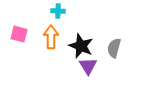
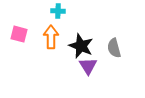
gray semicircle: rotated 30 degrees counterclockwise
